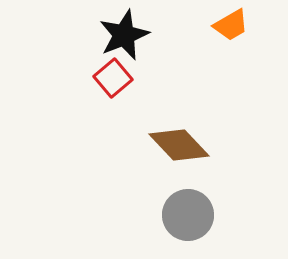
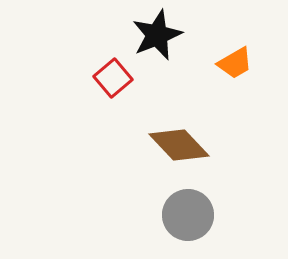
orange trapezoid: moved 4 px right, 38 px down
black star: moved 33 px right
